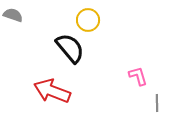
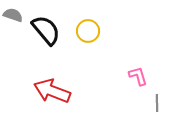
yellow circle: moved 11 px down
black semicircle: moved 24 px left, 18 px up
